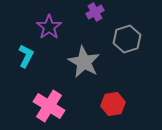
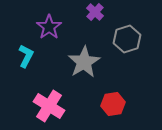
purple cross: rotated 18 degrees counterclockwise
gray star: rotated 12 degrees clockwise
